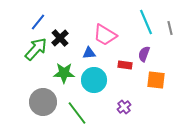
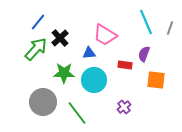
gray line: rotated 32 degrees clockwise
